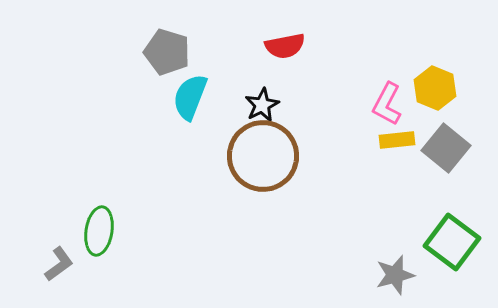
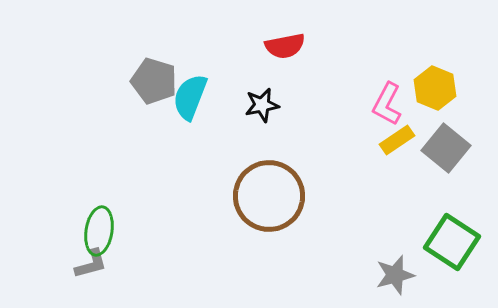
gray pentagon: moved 13 px left, 29 px down
black star: rotated 16 degrees clockwise
yellow rectangle: rotated 28 degrees counterclockwise
brown circle: moved 6 px right, 40 px down
green square: rotated 4 degrees counterclockwise
gray L-shape: moved 32 px right; rotated 21 degrees clockwise
